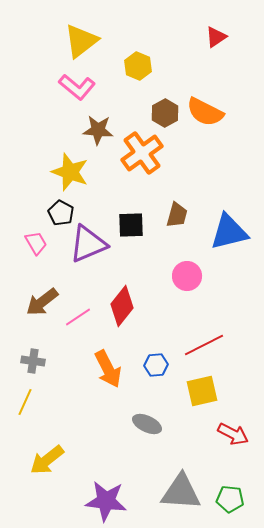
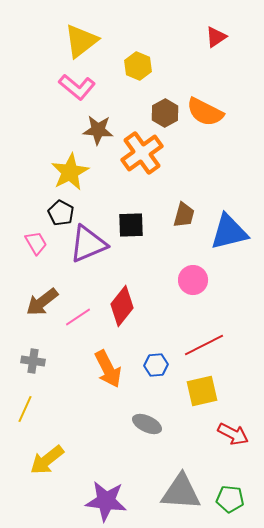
yellow star: rotated 24 degrees clockwise
brown trapezoid: moved 7 px right
pink circle: moved 6 px right, 4 px down
yellow line: moved 7 px down
